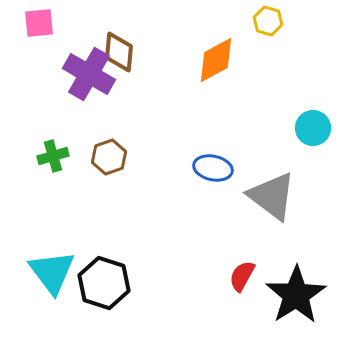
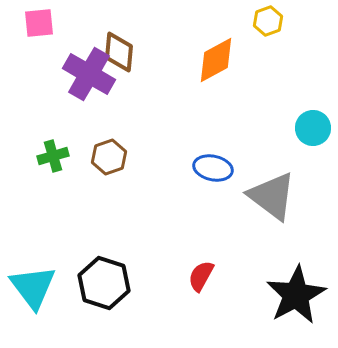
yellow hexagon: rotated 24 degrees clockwise
cyan triangle: moved 19 px left, 15 px down
red semicircle: moved 41 px left
black star: rotated 4 degrees clockwise
